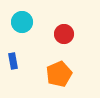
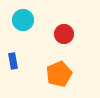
cyan circle: moved 1 px right, 2 px up
